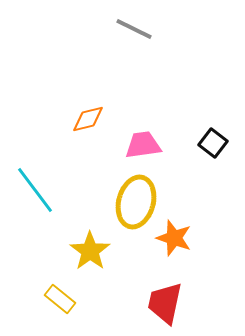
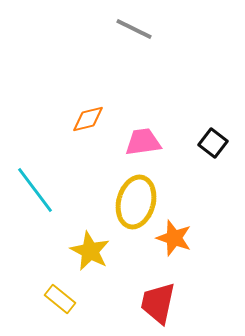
pink trapezoid: moved 3 px up
yellow star: rotated 9 degrees counterclockwise
red trapezoid: moved 7 px left
